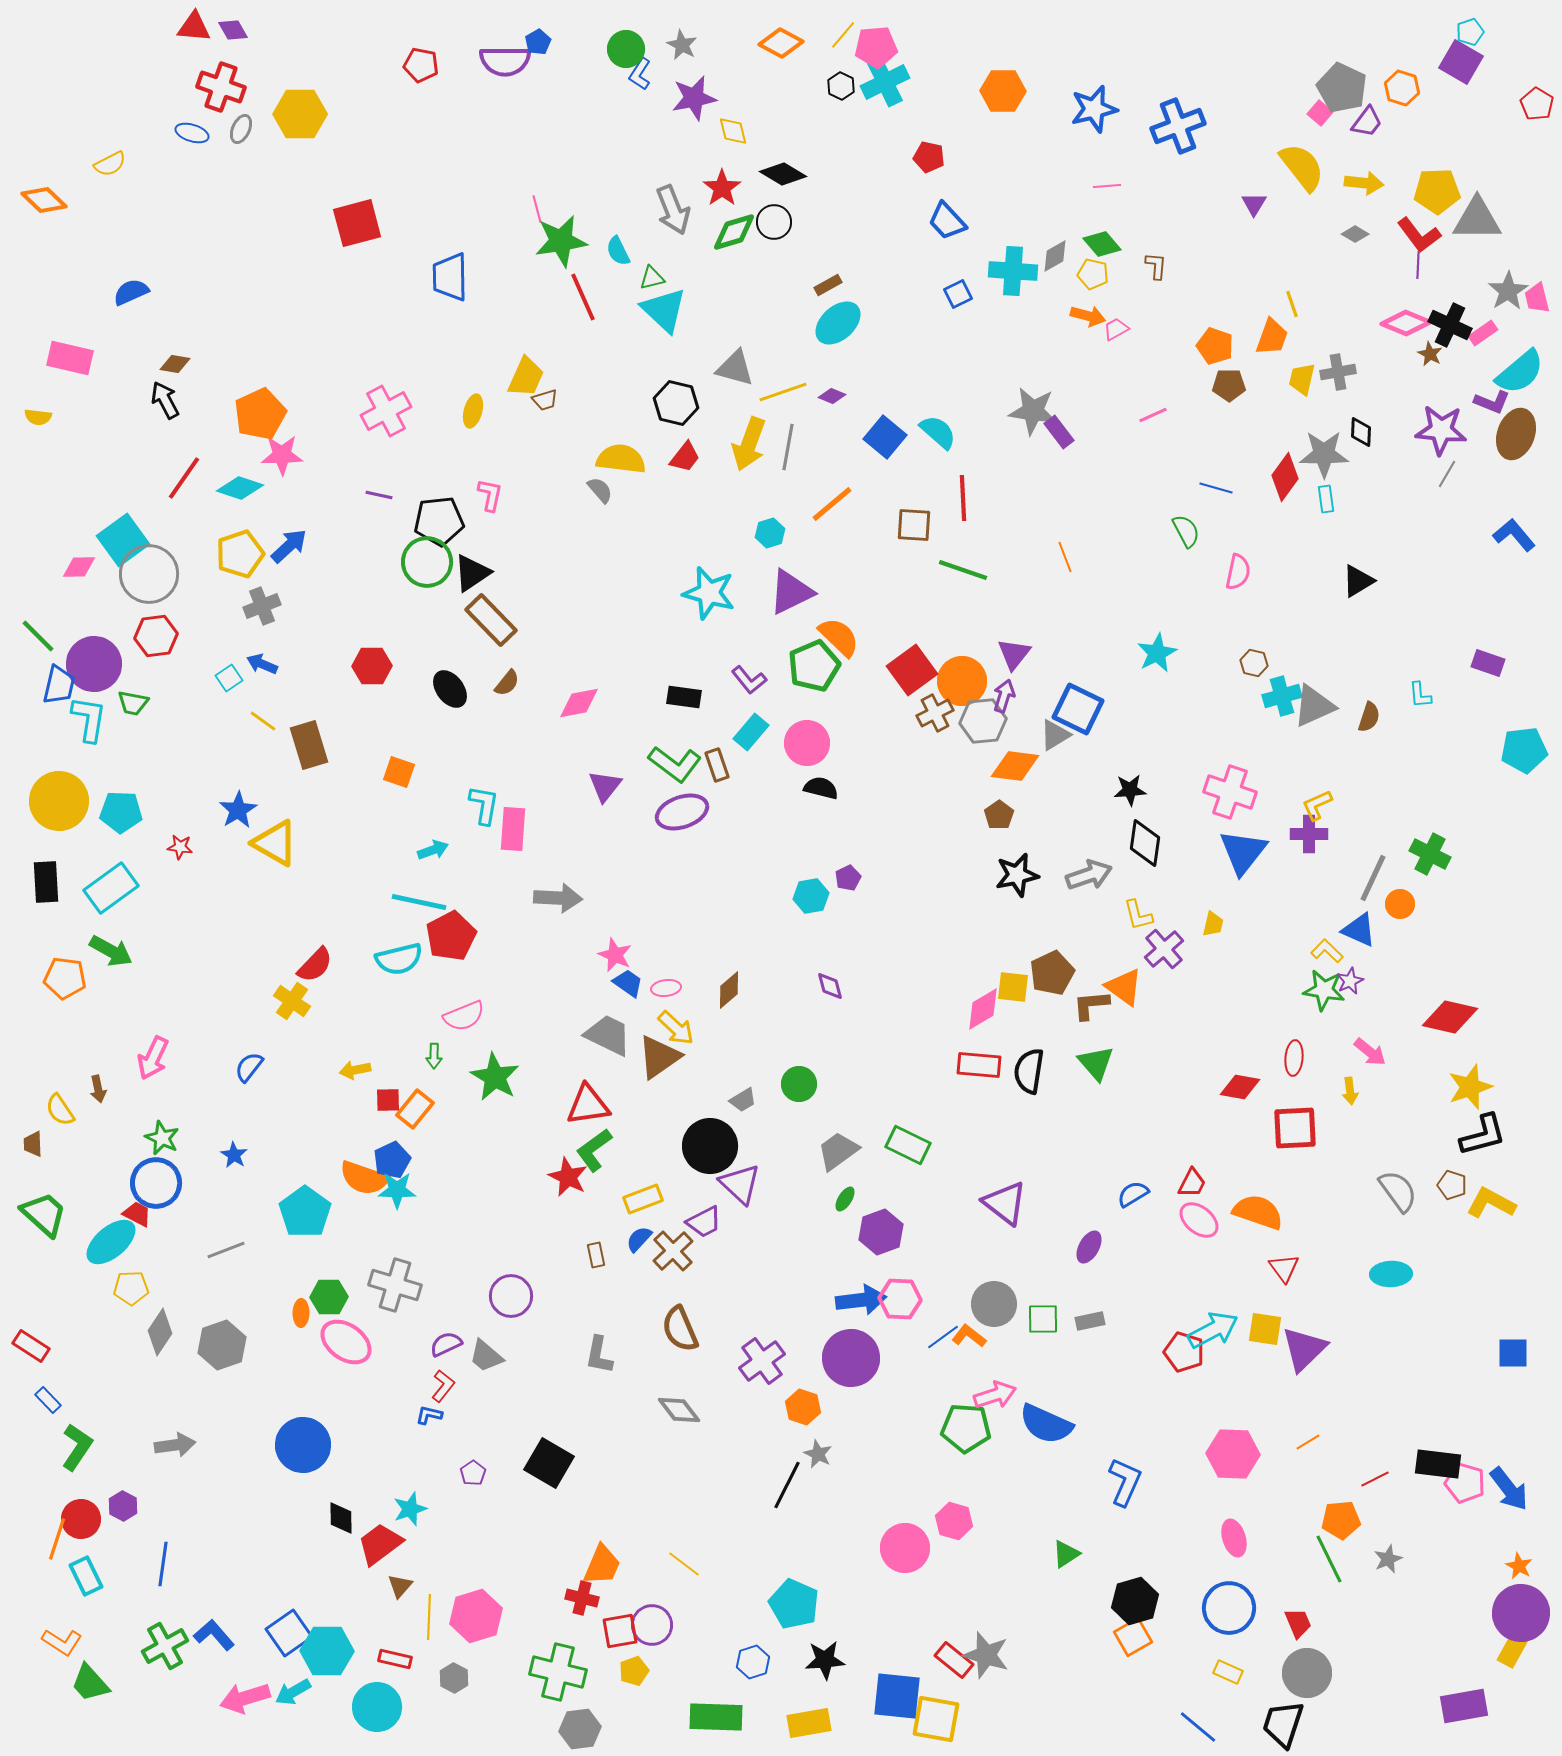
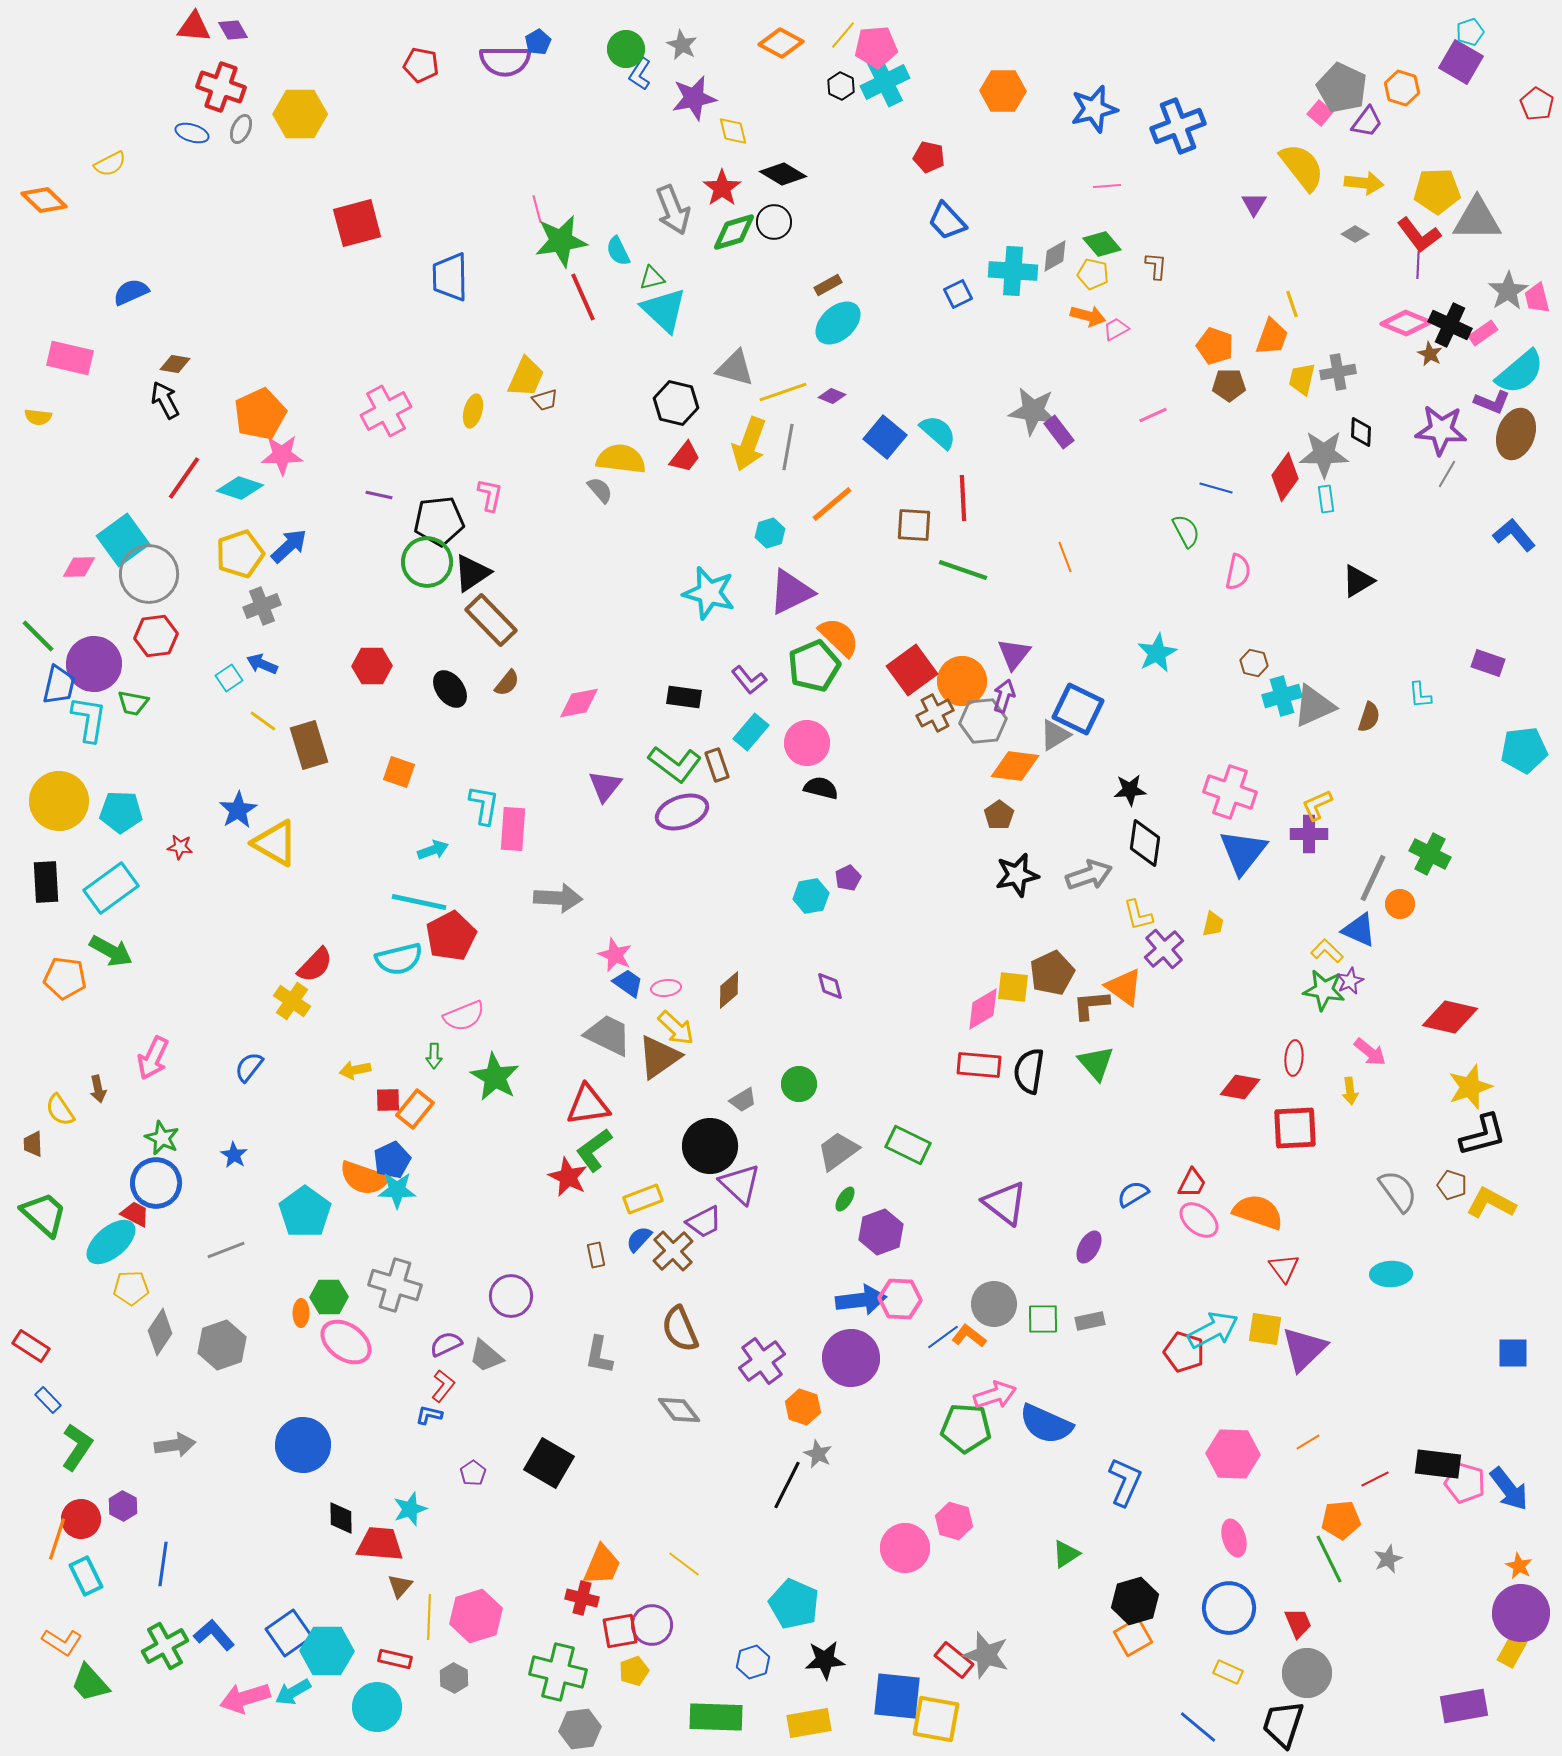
red trapezoid at (137, 1214): moved 2 px left
red trapezoid at (380, 1544): rotated 42 degrees clockwise
